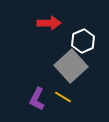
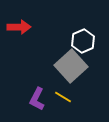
red arrow: moved 30 px left, 4 px down
